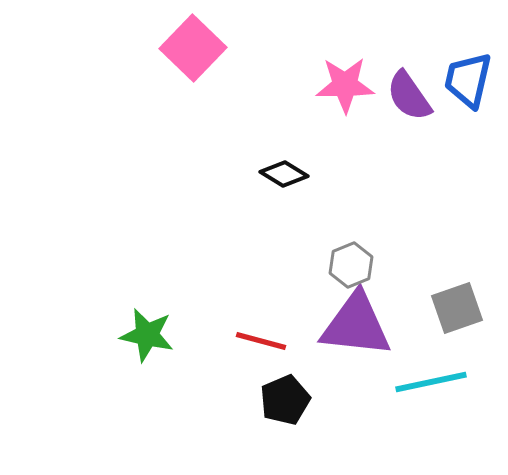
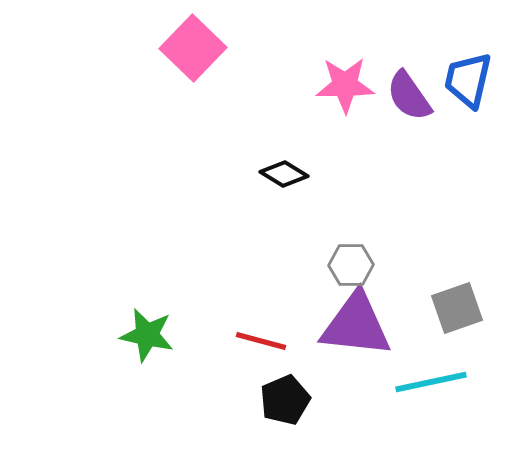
gray hexagon: rotated 21 degrees clockwise
